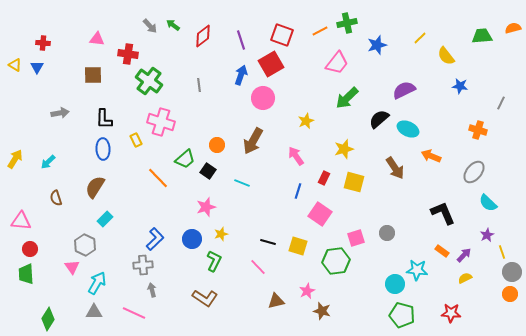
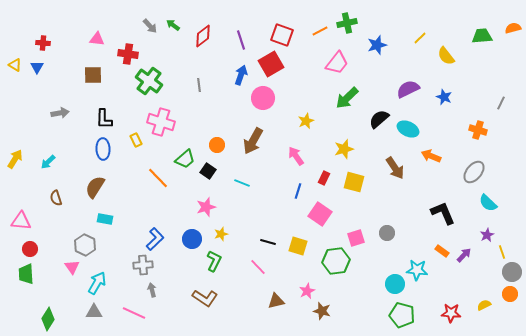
blue star at (460, 86): moved 16 px left, 11 px down; rotated 14 degrees clockwise
purple semicircle at (404, 90): moved 4 px right, 1 px up
cyan rectangle at (105, 219): rotated 56 degrees clockwise
yellow semicircle at (465, 278): moved 19 px right, 27 px down
